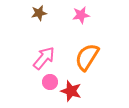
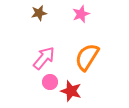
pink star: moved 1 px up; rotated 12 degrees counterclockwise
